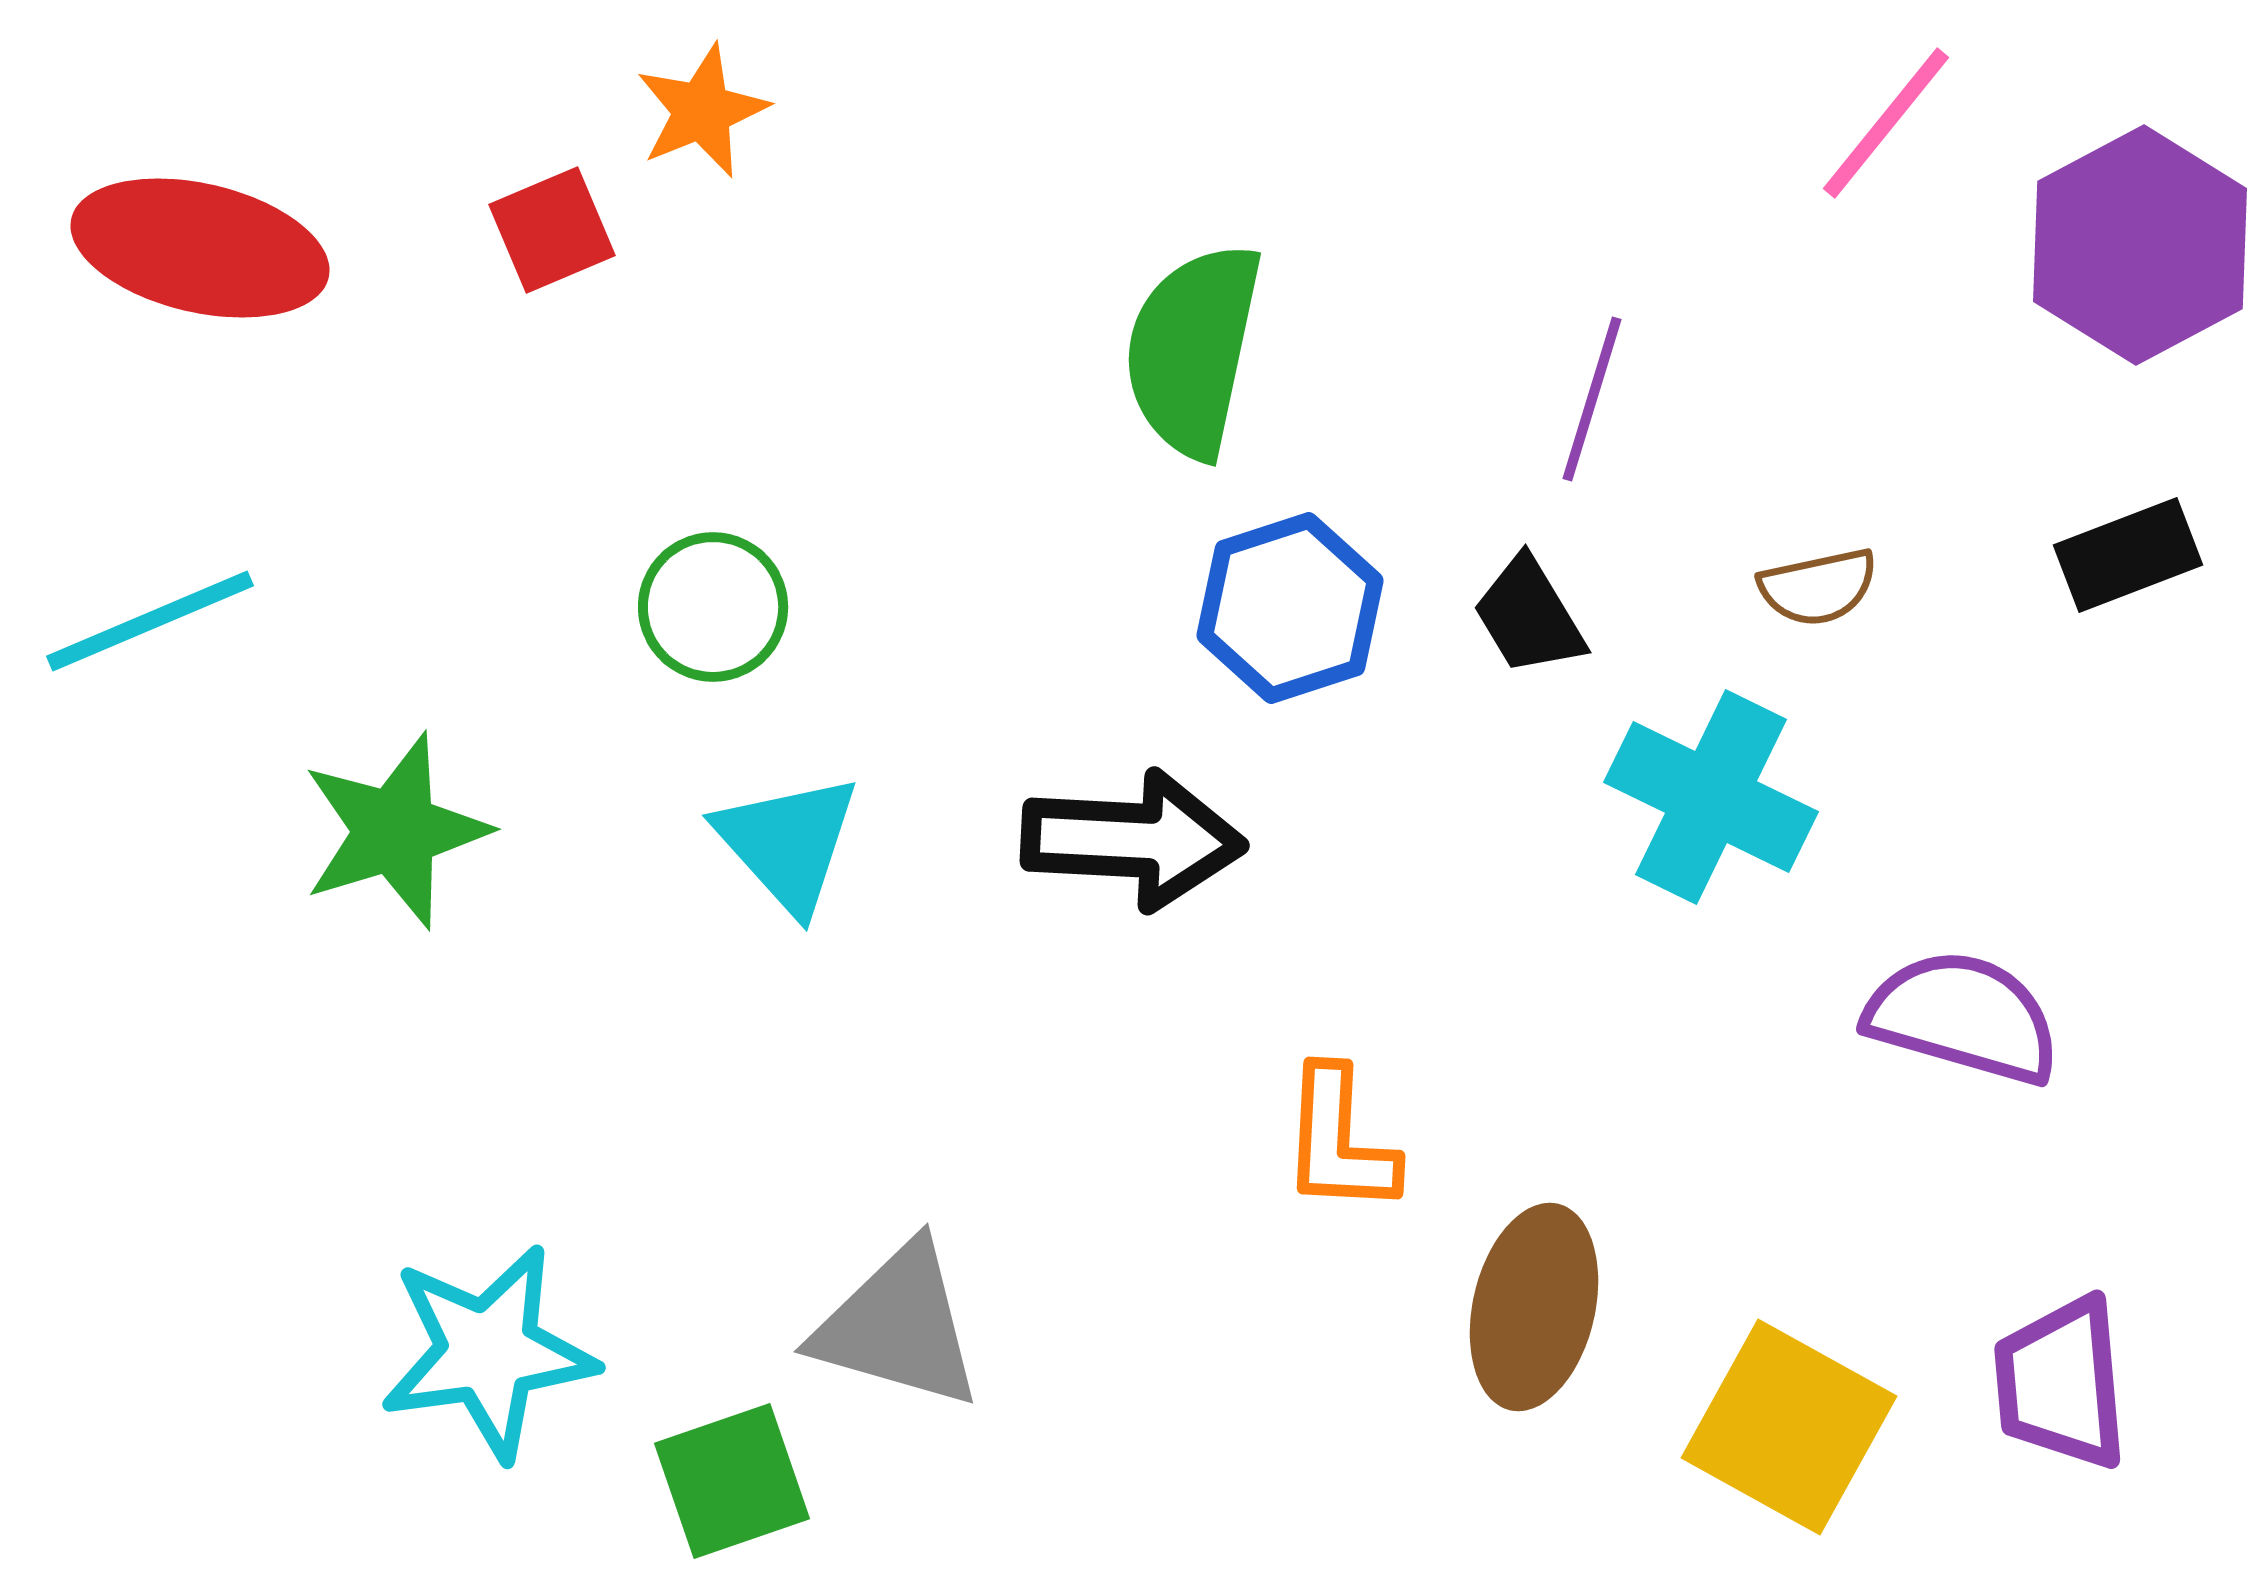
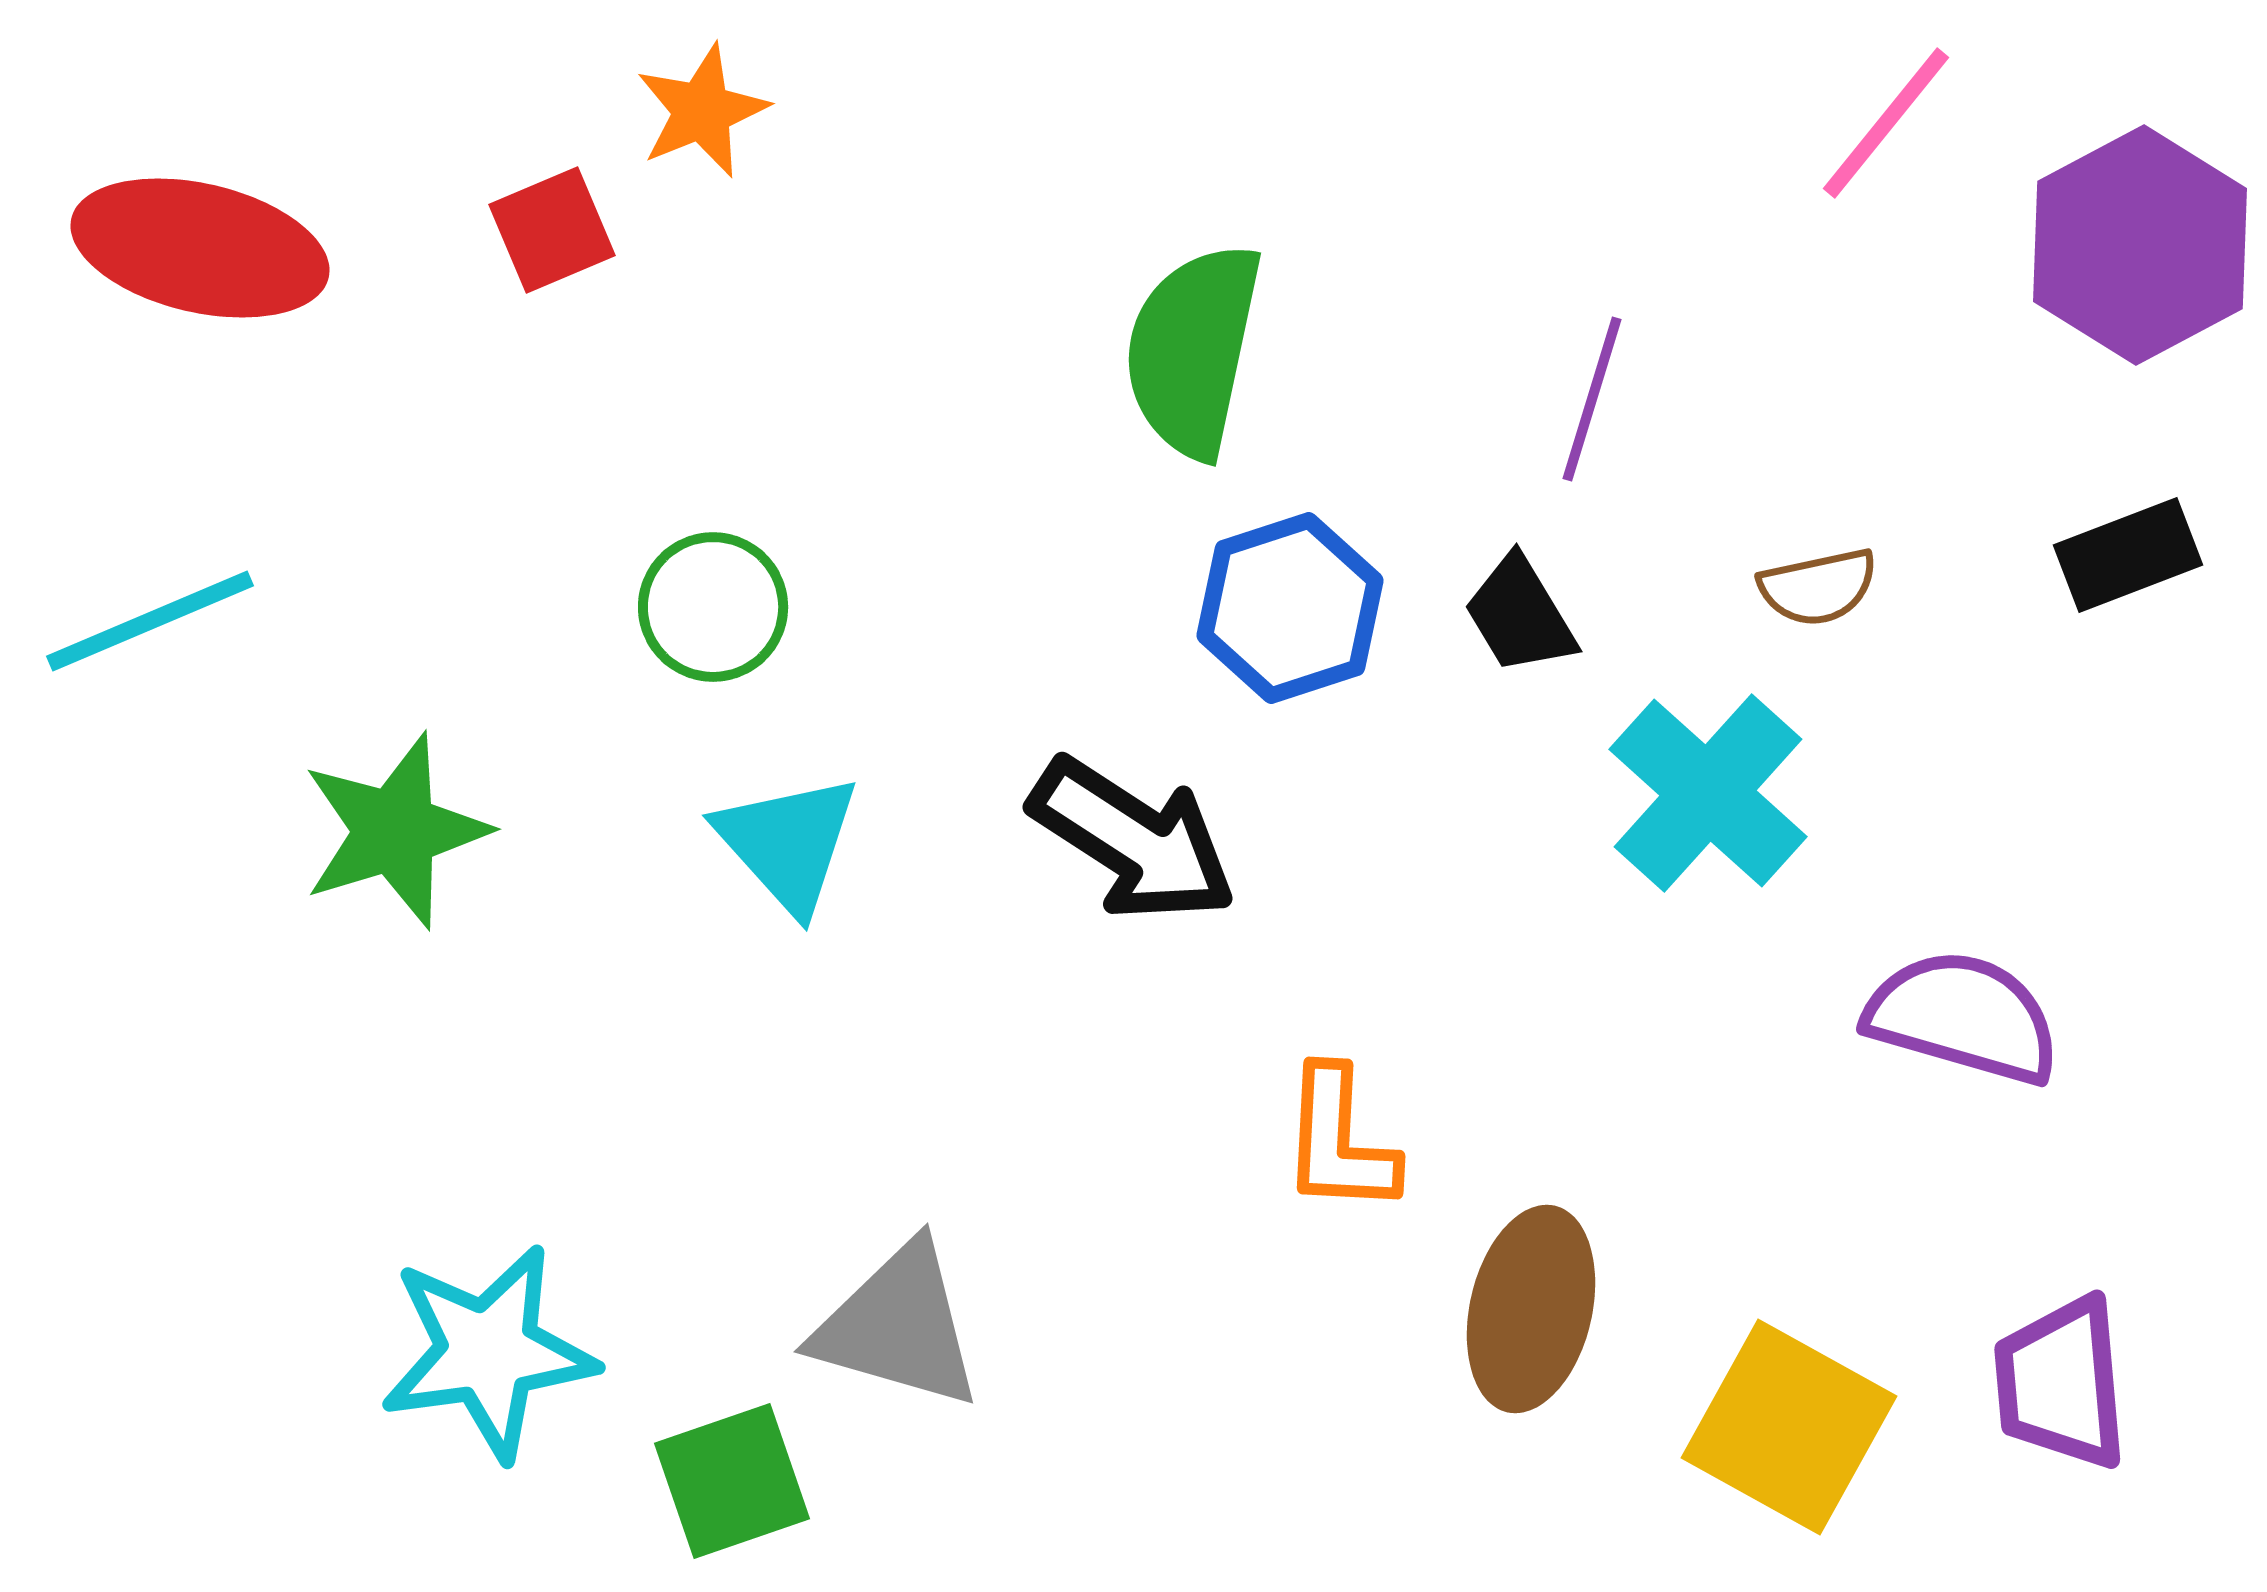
black trapezoid: moved 9 px left, 1 px up
cyan cross: moved 3 px left, 4 px up; rotated 16 degrees clockwise
black arrow: rotated 30 degrees clockwise
brown ellipse: moved 3 px left, 2 px down
